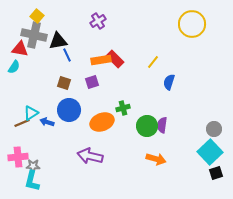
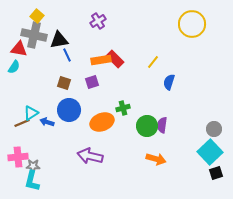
black triangle: moved 1 px right, 1 px up
red triangle: moved 1 px left
